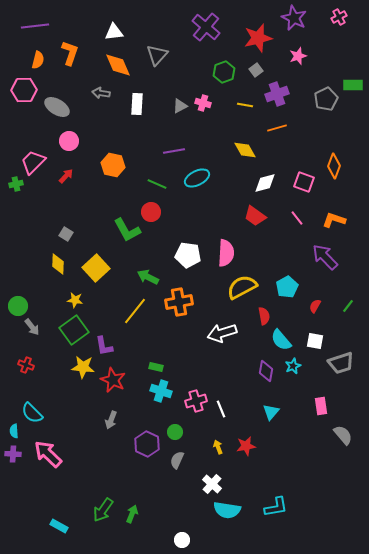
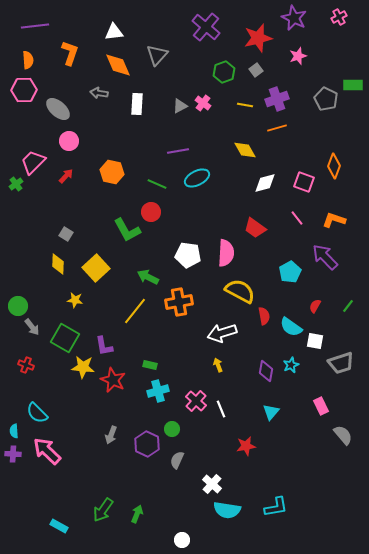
orange semicircle at (38, 60): moved 10 px left; rotated 18 degrees counterclockwise
gray arrow at (101, 93): moved 2 px left
purple cross at (277, 94): moved 5 px down
gray pentagon at (326, 99): rotated 20 degrees counterclockwise
pink cross at (203, 103): rotated 21 degrees clockwise
gray ellipse at (57, 107): moved 1 px right, 2 px down; rotated 10 degrees clockwise
purple line at (174, 151): moved 4 px right
orange hexagon at (113, 165): moved 1 px left, 7 px down
green cross at (16, 184): rotated 24 degrees counterclockwise
red trapezoid at (255, 216): moved 12 px down
yellow semicircle at (242, 287): moved 2 px left, 4 px down; rotated 56 degrees clockwise
cyan pentagon at (287, 287): moved 3 px right, 15 px up
green square at (74, 330): moved 9 px left, 8 px down; rotated 24 degrees counterclockwise
cyan semicircle at (281, 340): moved 10 px right, 13 px up; rotated 15 degrees counterclockwise
cyan star at (293, 366): moved 2 px left, 1 px up
green rectangle at (156, 367): moved 6 px left, 2 px up
cyan cross at (161, 391): moved 3 px left; rotated 35 degrees counterclockwise
pink cross at (196, 401): rotated 30 degrees counterclockwise
pink rectangle at (321, 406): rotated 18 degrees counterclockwise
cyan semicircle at (32, 413): moved 5 px right
gray arrow at (111, 420): moved 15 px down
green circle at (175, 432): moved 3 px left, 3 px up
yellow arrow at (218, 447): moved 82 px up
pink arrow at (48, 454): moved 1 px left, 3 px up
green arrow at (132, 514): moved 5 px right
